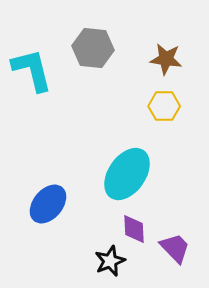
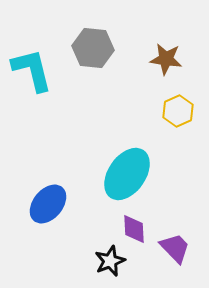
yellow hexagon: moved 14 px right, 5 px down; rotated 24 degrees counterclockwise
